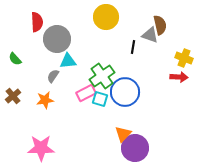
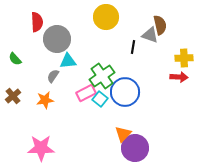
yellow cross: rotated 24 degrees counterclockwise
cyan square: rotated 21 degrees clockwise
